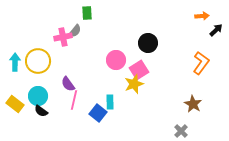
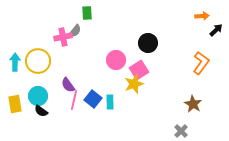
purple semicircle: moved 1 px down
yellow rectangle: rotated 42 degrees clockwise
blue square: moved 5 px left, 14 px up
